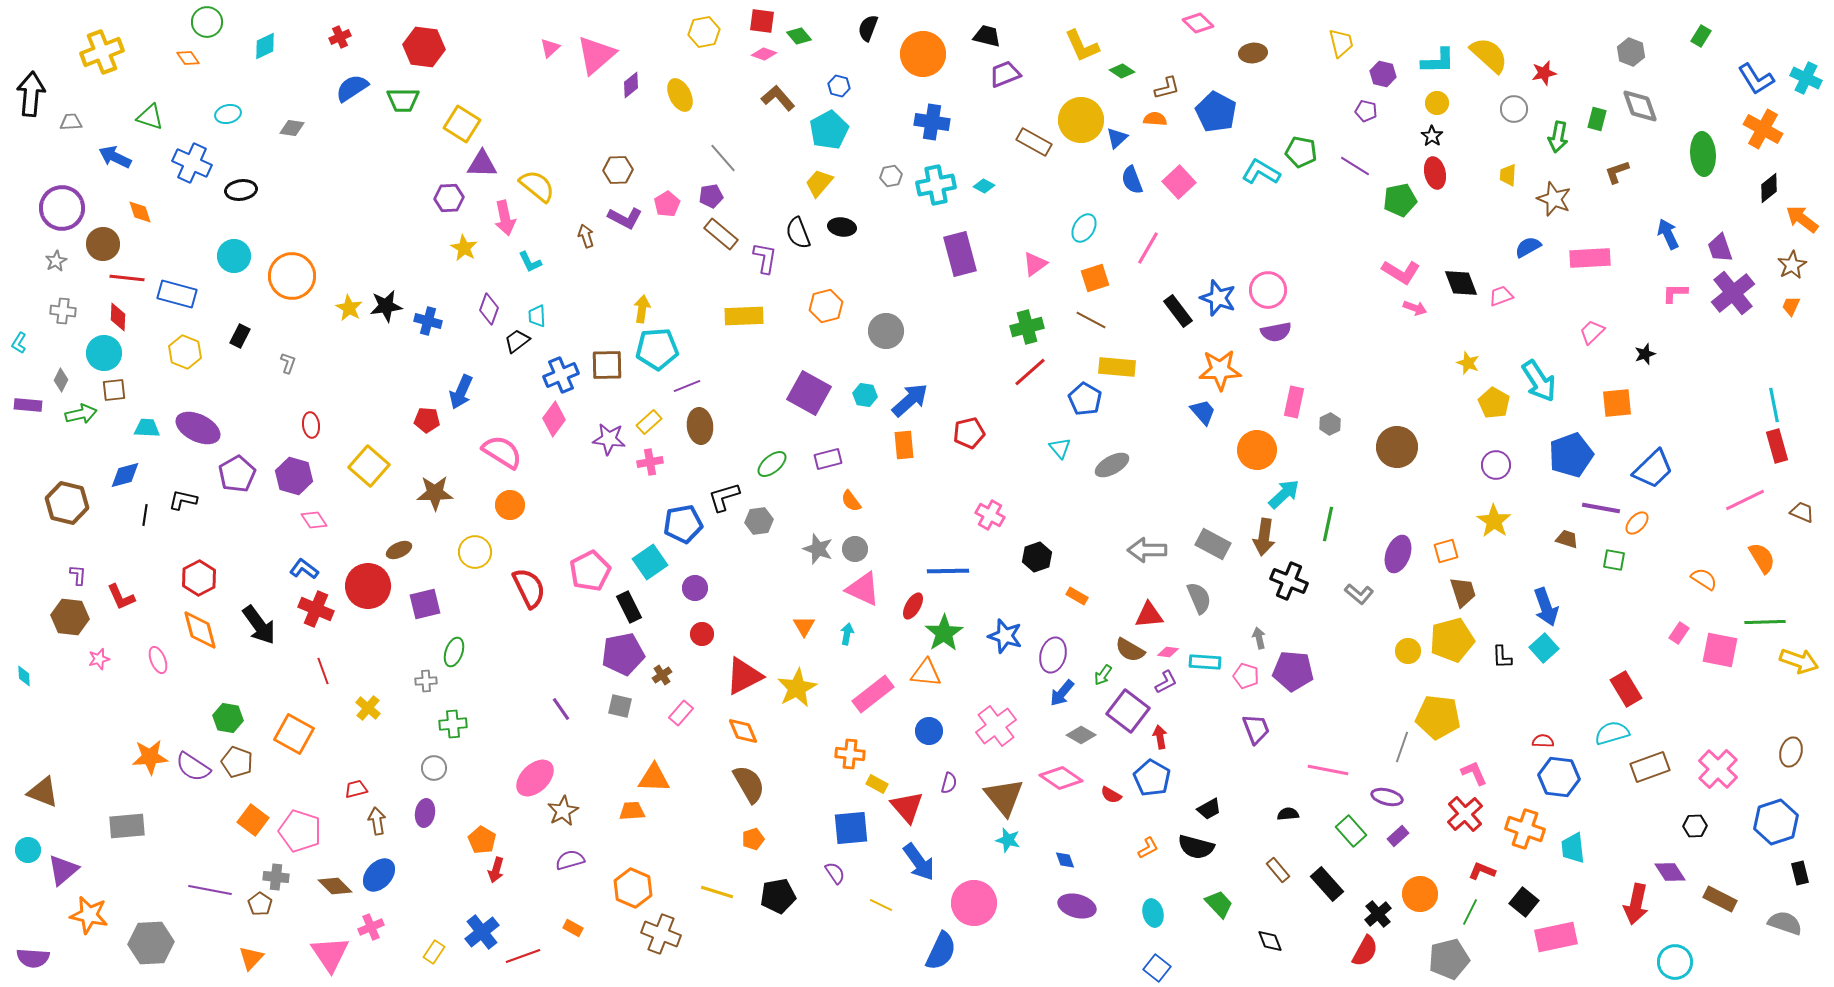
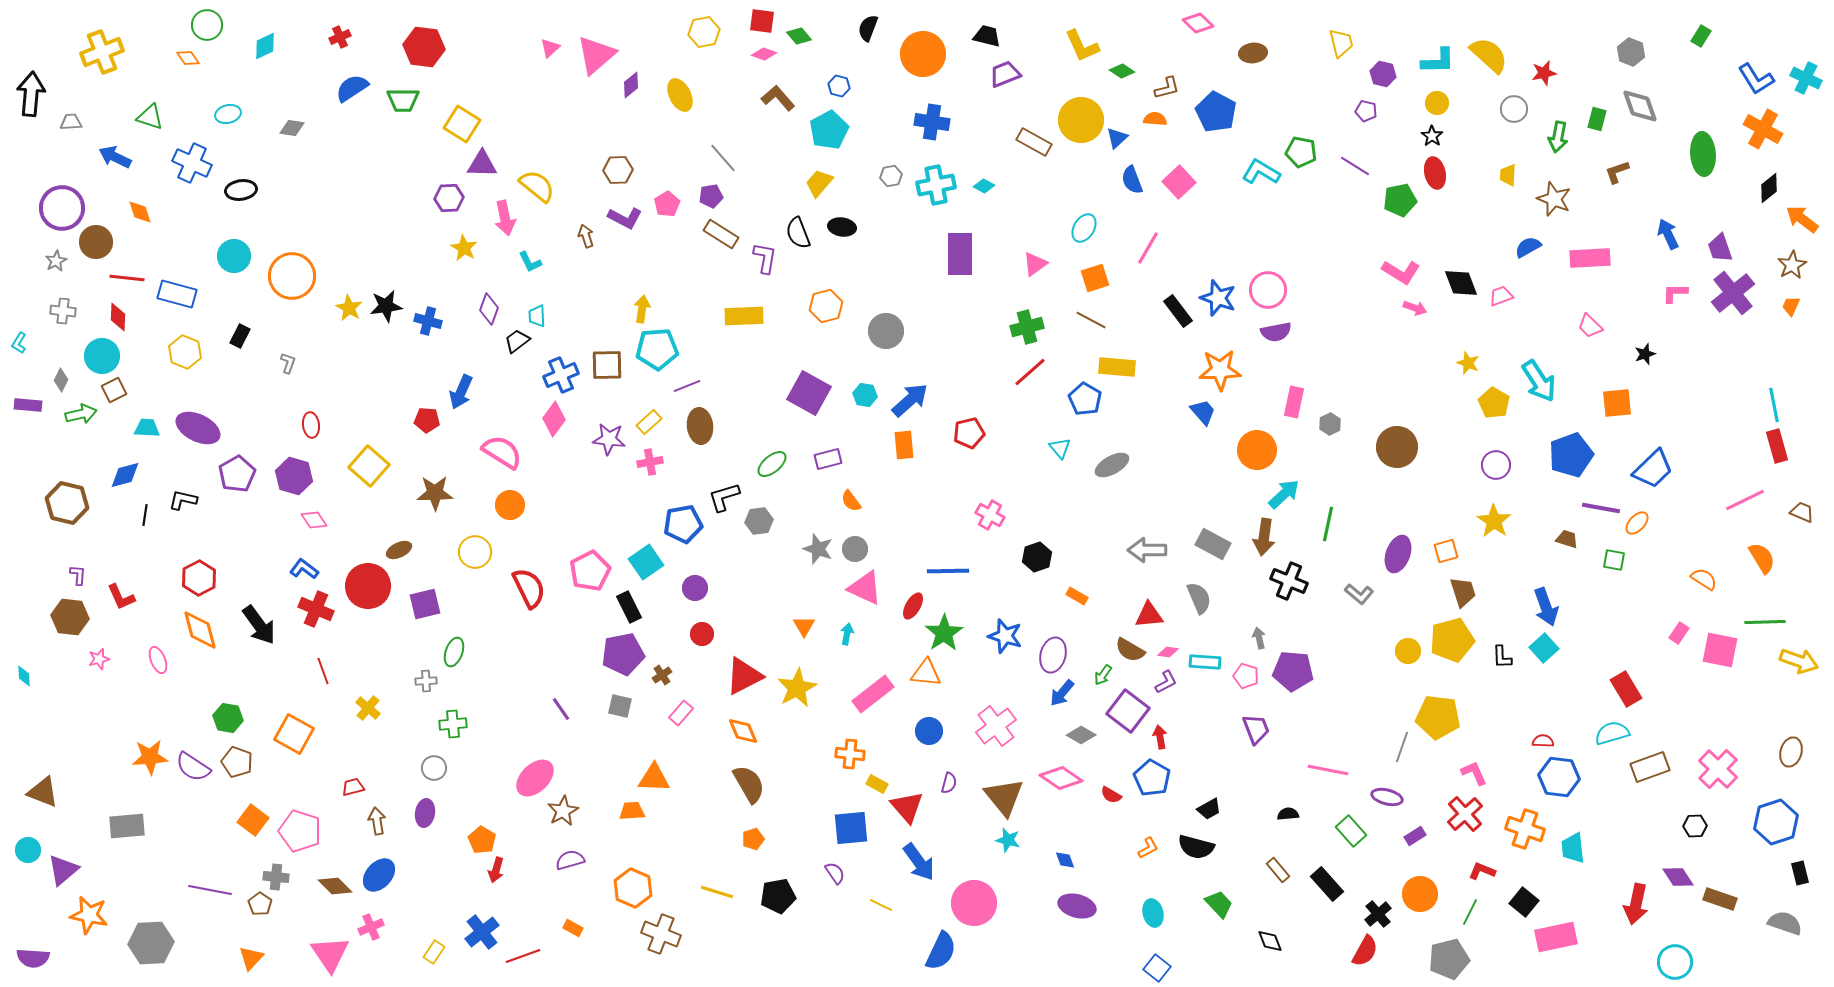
green circle at (207, 22): moved 3 px down
brown rectangle at (721, 234): rotated 8 degrees counterclockwise
brown circle at (103, 244): moved 7 px left, 2 px up
purple rectangle at (960, 254): rotated 15 degrees clockwise
pink trapezoid at (1592, 332): moved 2 px left, 6 px up; rotated 92 degrees counterclockwise
cyan circle at (104, 353): moved 2 px left, 3 px down
brown square at (114, 390): rotated 20 degrees counterclockwise
cyan square at (650, 562): moved 4 px left
pink triangle at (863, 589): moved 2 px right, 1 px up
red trapezoid at (356, 789): moved 3 px left, 2 px up
purple rectangle at (1398, 836): moved 17 px right; rotated 10 degrees clockwise
purple diamond at (1670, 872): moved 8 px right, 5 px down
brown rectangle at (1720, 899): rotated 8 degrees counterclockwise
